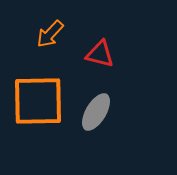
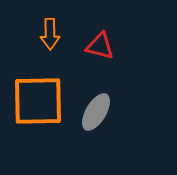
orange arrow: rotated 44 degrees counterclockwise
red triangle: moved 8 px up
